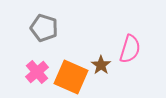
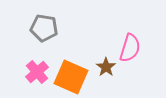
gray pentagon: rotated 8 degrees counterclockwise
pink semicircle: moved 1 px up
brown star: moved 5 px right, 2 px down
